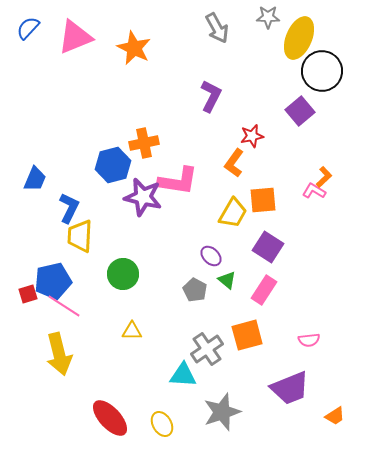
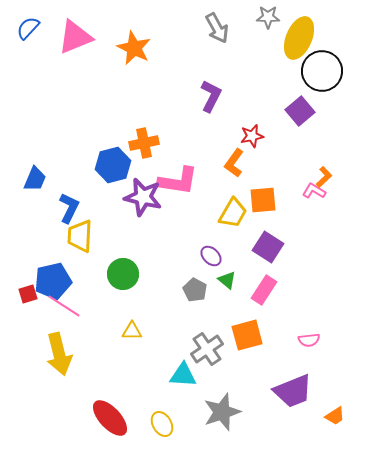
purple trapezoid at (290, 388): moved 3 px right, 3 px down
